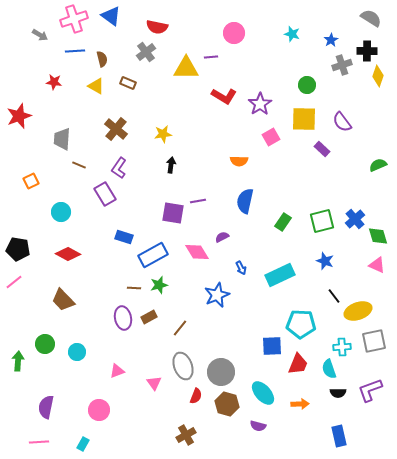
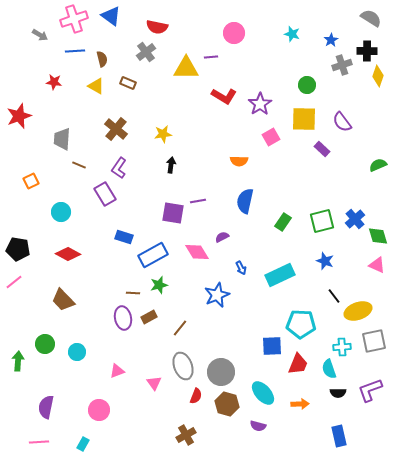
brown line at (134, 288): moved 1 px left, 5 px down
